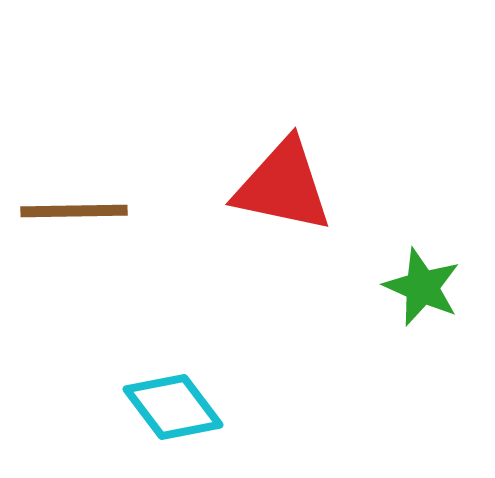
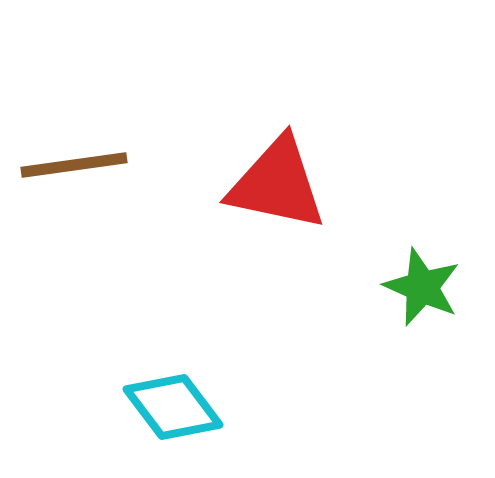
red triangle: moved 6 px left, 2 px up
brown line: moved 46 px up; rotated 7 degrees counterclockwise
